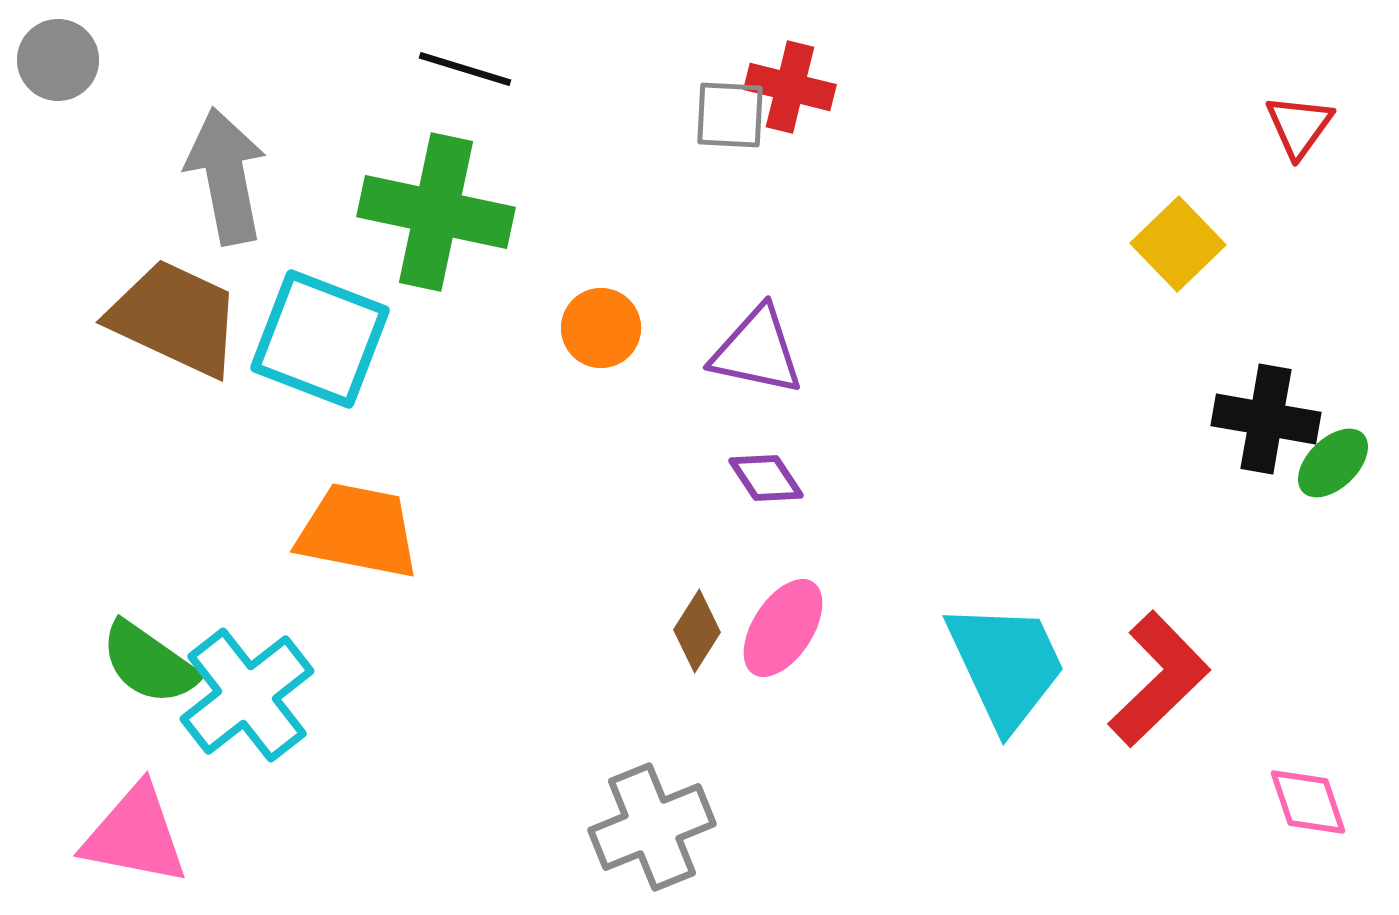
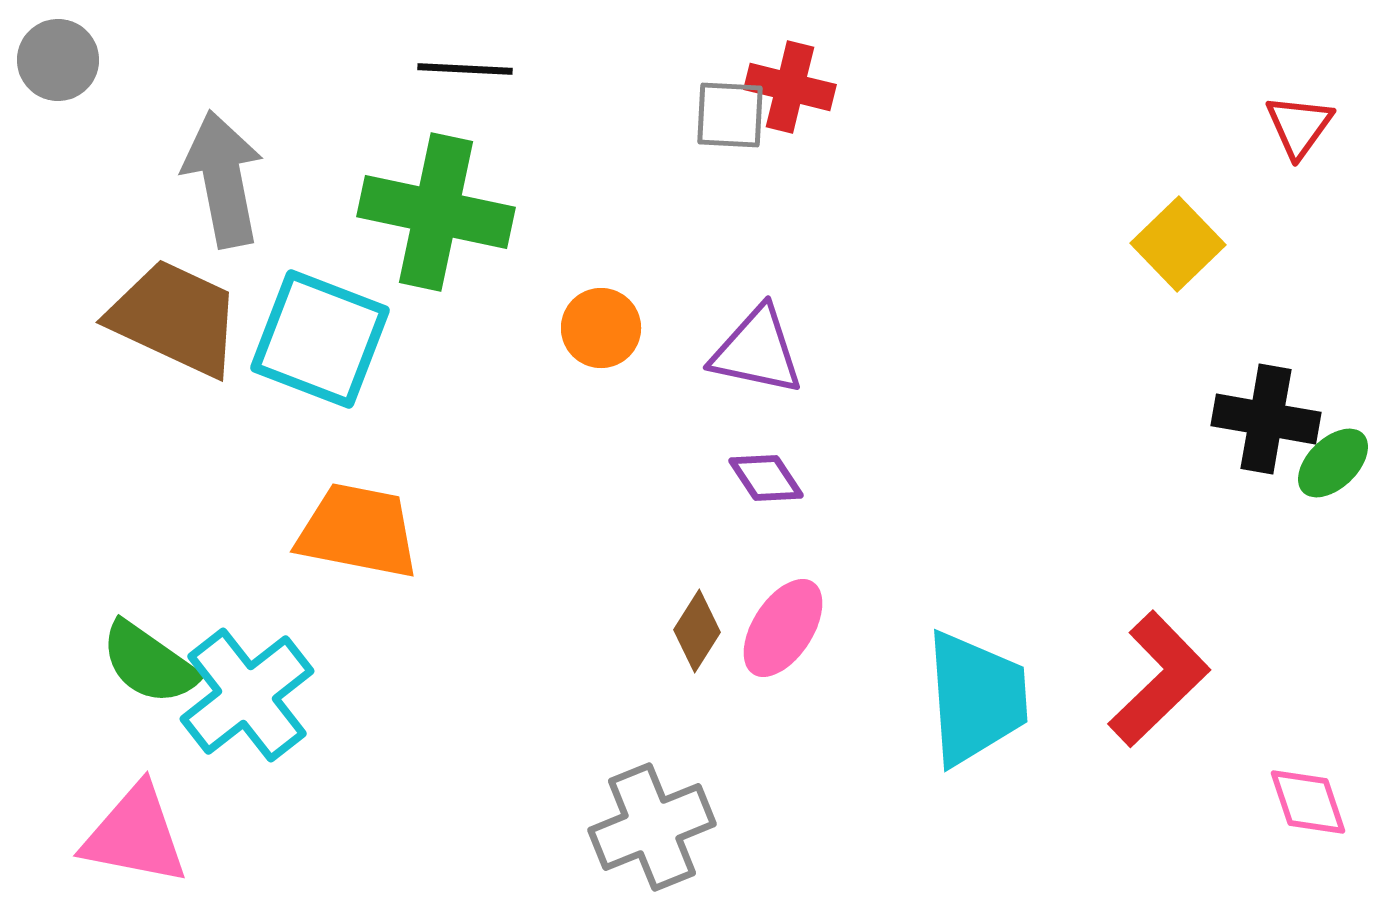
black line: rotated 14 degrees counterclockwise
gray arrow: moved 3 px left, 3 px down
cyan trapezoid: moved 30 px left, 33 px down; rotated 21 degrees clockwise
